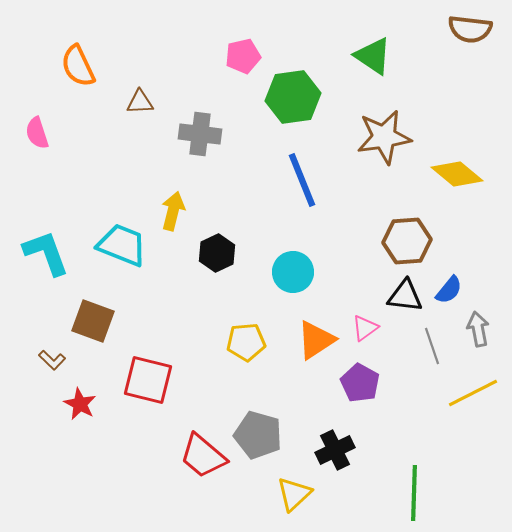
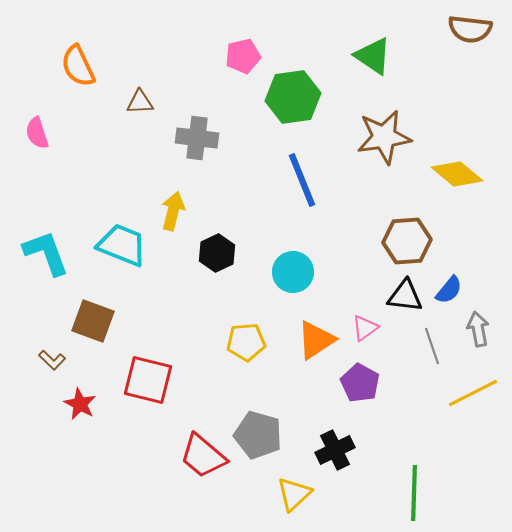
gray cross: moved 3 px left, 4 px down
